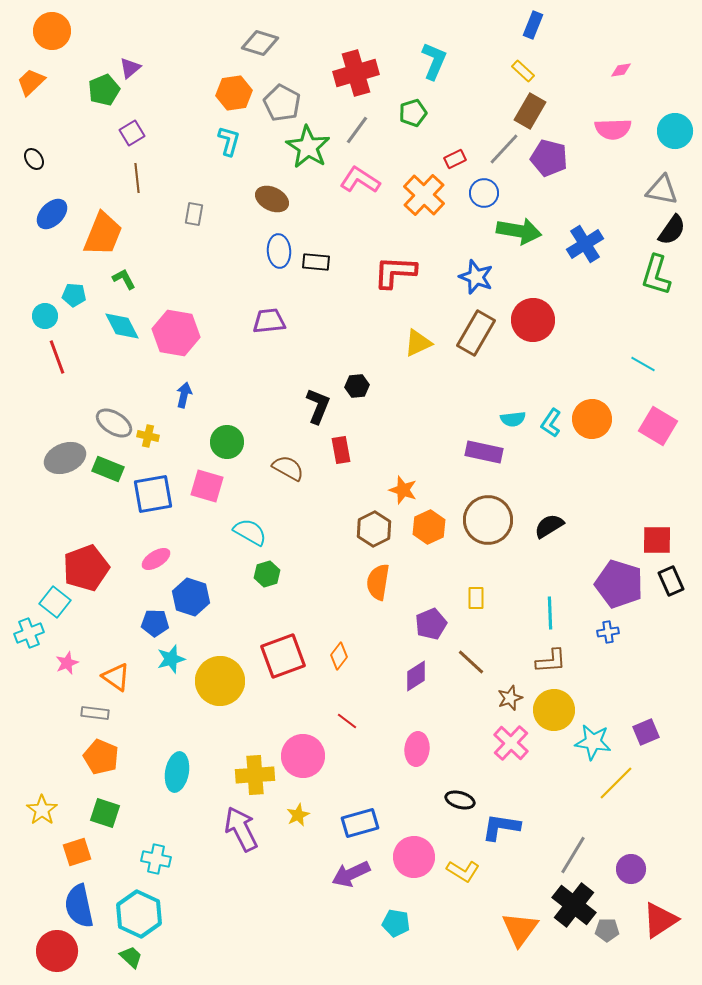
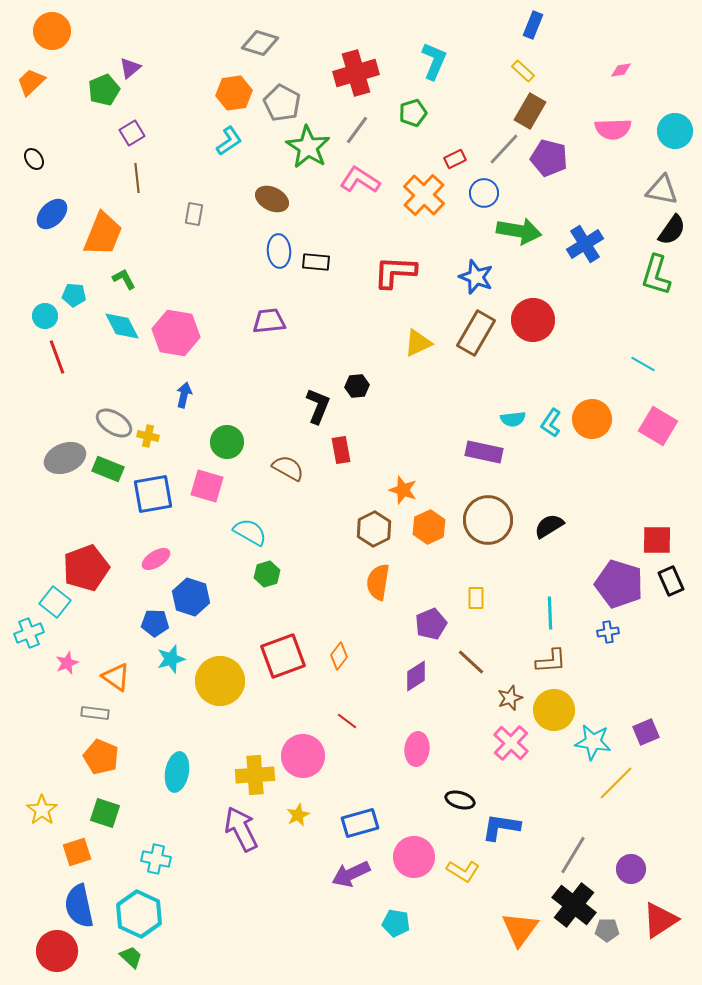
cyan L-shape at (229, 141): rotated 40 degrees clockwise
